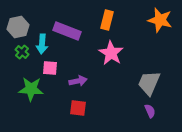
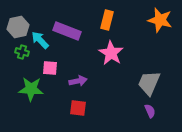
cyan arrow: moved 2 px left, 4 px up; rotated 132 degrees clockwise
green cross: rotated 24 degrees counterclockwise
